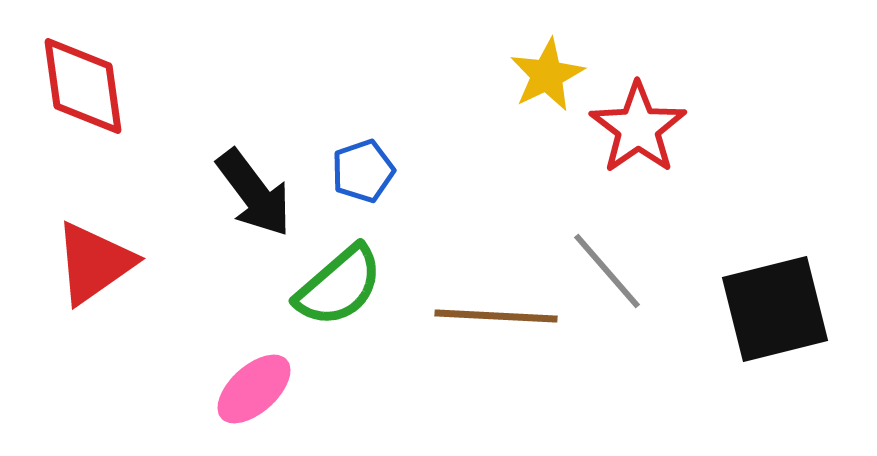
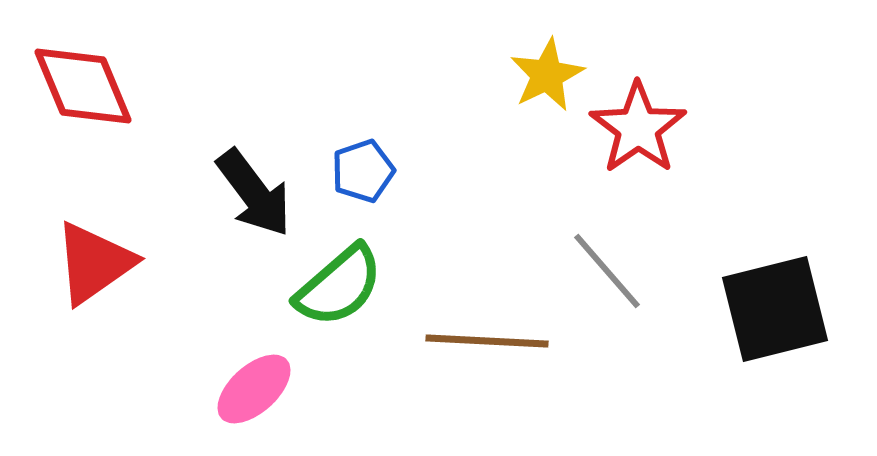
red diamond: rotated 15 degrees counterclockwise
brown line: moved 9 px left, 25 px down
